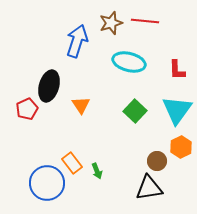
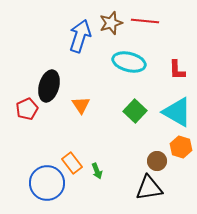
blue arrow: moved 3 px right, 5 px up
cyan triangle: moved 2 px down; rotated 36 degrees counterclockwise
orange hexagon: rotated 15 degrees counterclockwise
